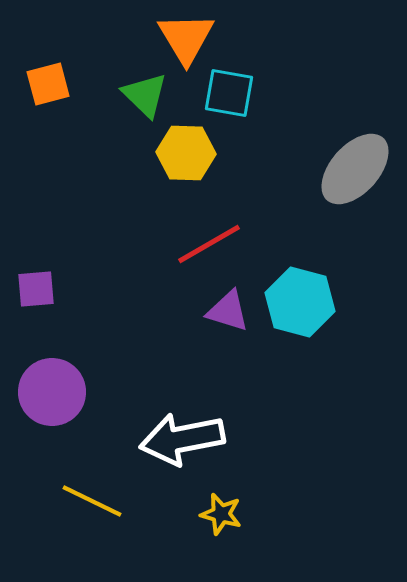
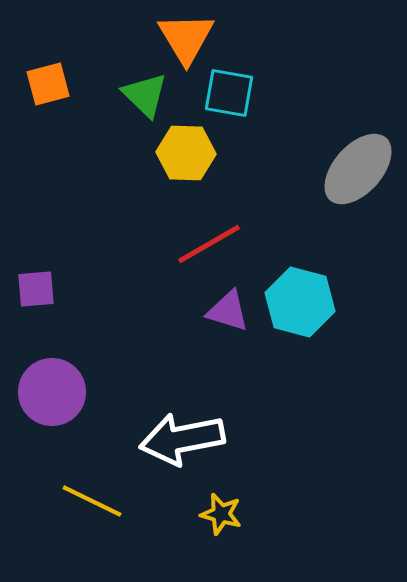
gray ellipse: moved 3 px right
